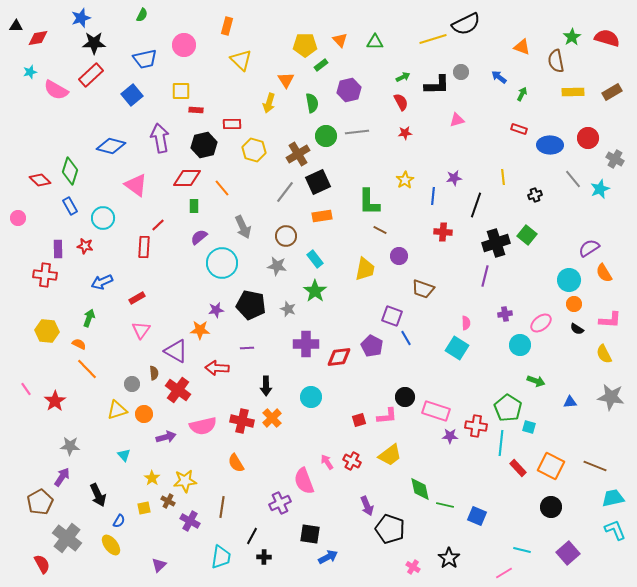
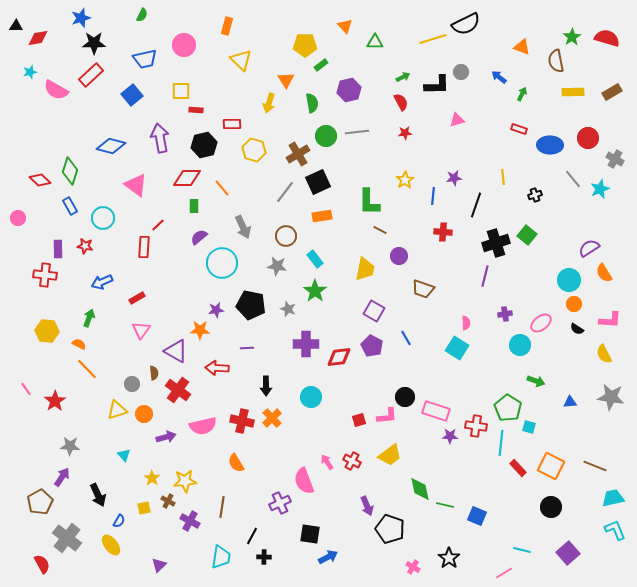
orange triangle at (340, 40): moved 5 px right, 14 px up
purple square at (392, 316): moved 18 px left, 5 px up; rotated 10 degrees clockwise
